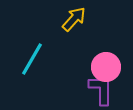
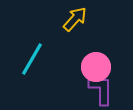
yellow arrow: moved 1 px right
pink circle: moved 10 px left
